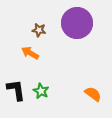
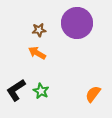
brown star: rotated 16 degrees counterclockwise
orange arrow: moved 7 px right
black L-shape: rotated 115 degrees counterclockwise
orange semicircle: rotated 90 degrees counterclockwise
